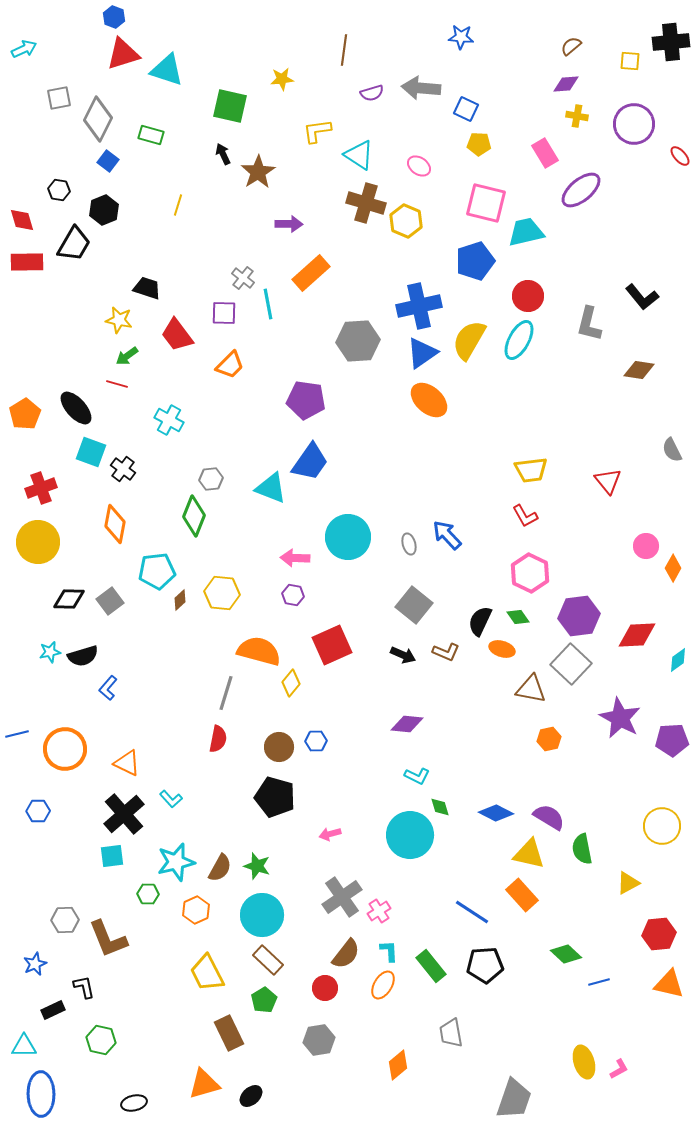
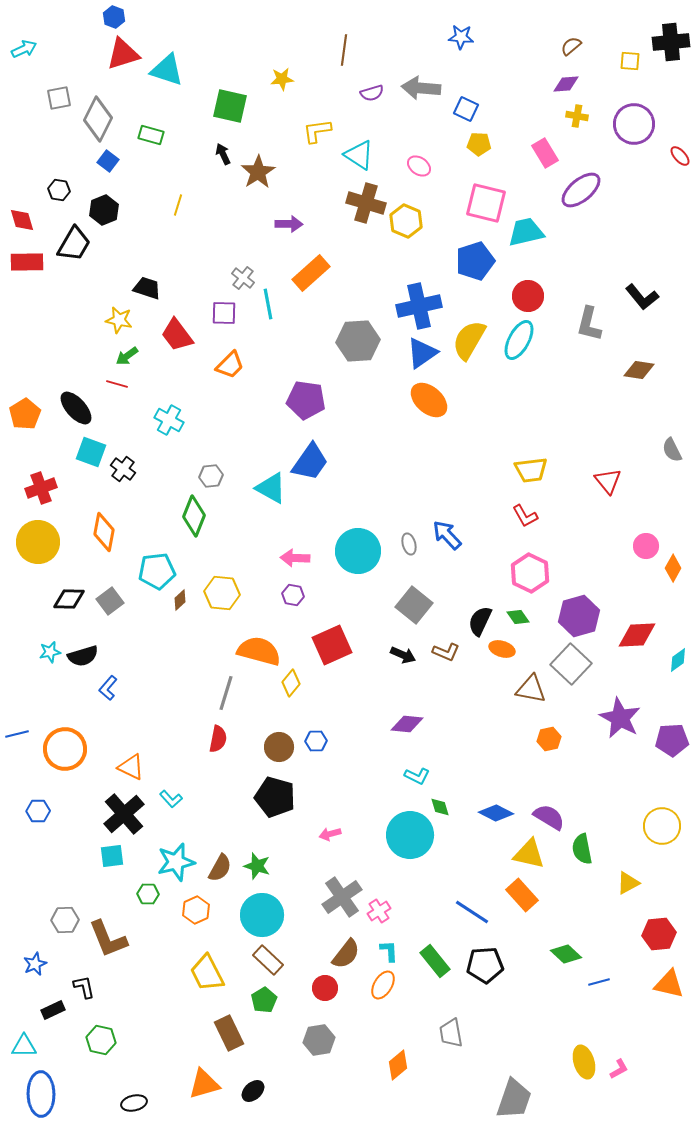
gray hexagon at (211, 479): moved 3 px up
cyan triangle at (271, 488): rotated 8 degrees clockwise
orange diamond at (115, 524): moved 11 px left, 8 px down
cyan circle at (348, 537): moved 10 px right, 14 px down
purple hexagon at (579, 616): rotated 9 degrees counterclockwise
orange triangle at (127, 763): moved 4 px right, 4 px down
green rectangle at (431, 966): moved 4 px right, 5 px up
black ellipse at (251, 1096): moved 2 px right, 5 px up
